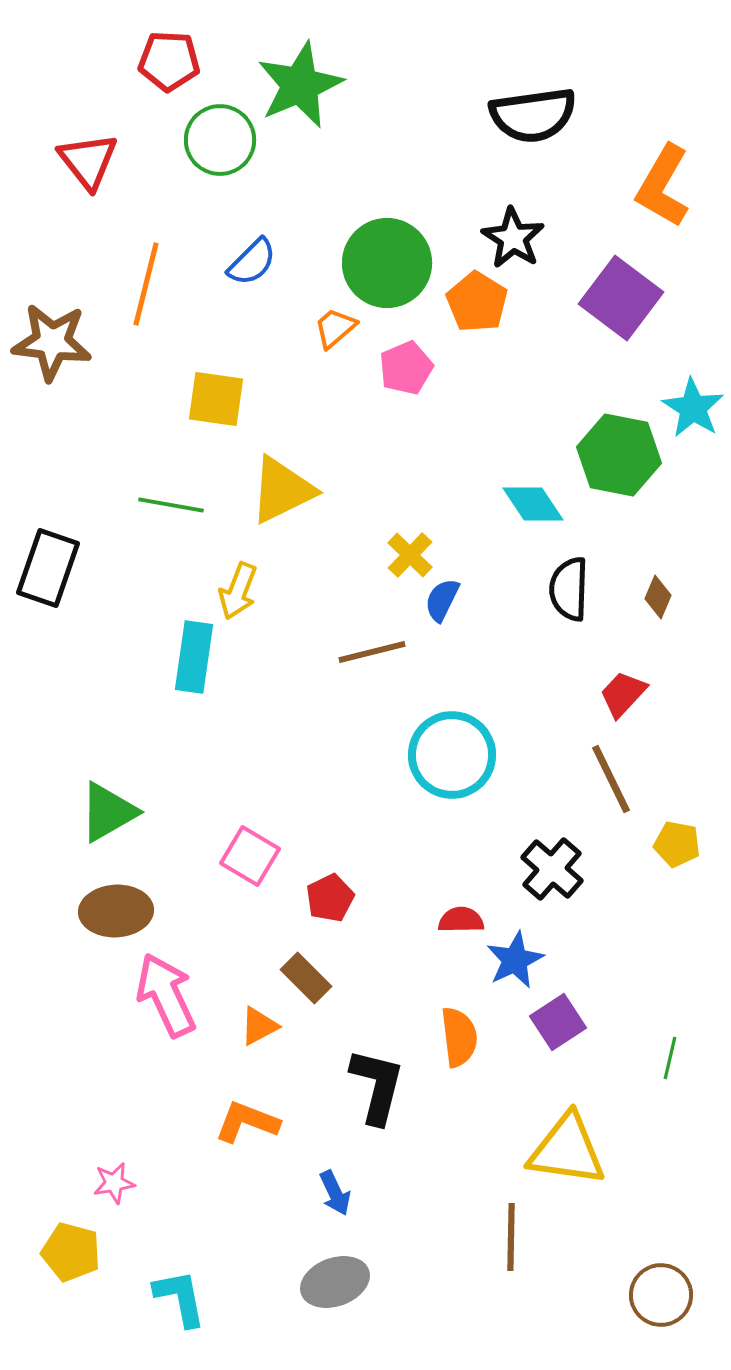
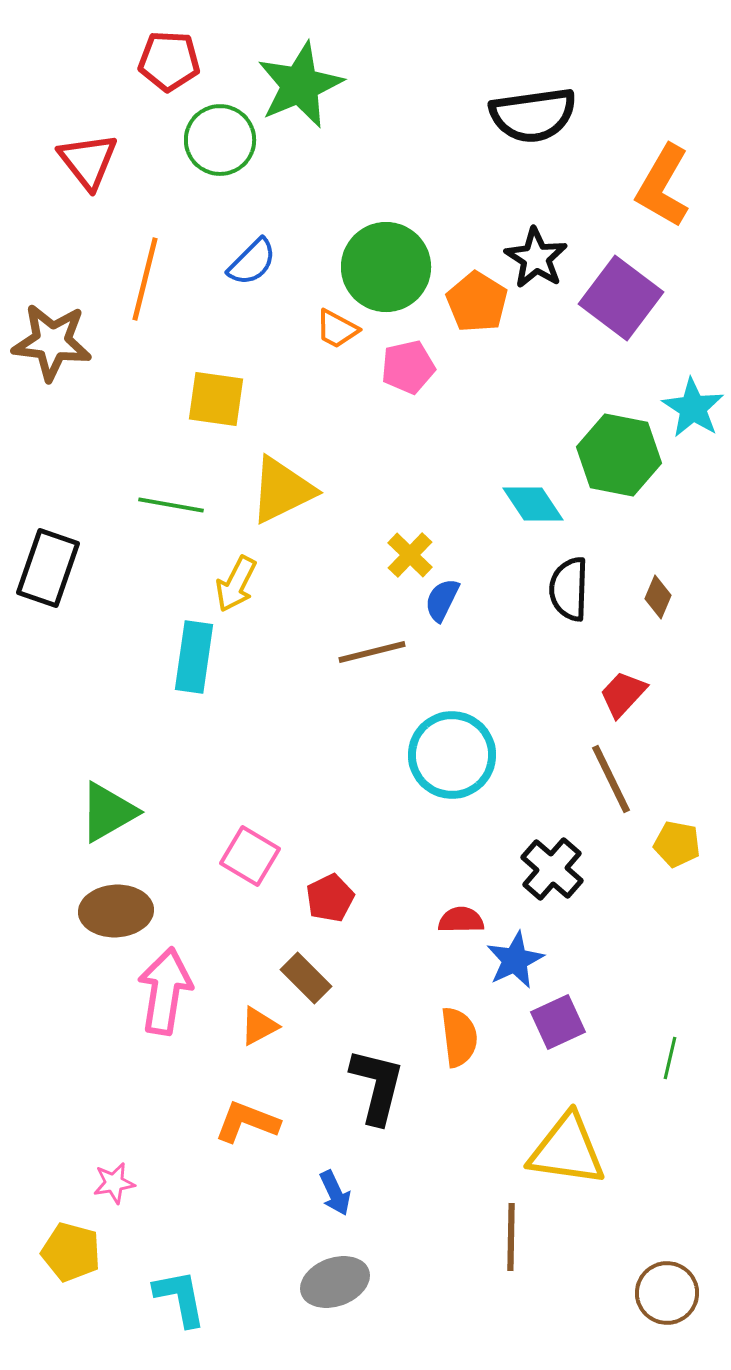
black star at (513, 238): moved 23 px right, 20 px down
green circle at (387, 263): moved 1 px left, 4 px down
orange line at (146, 284): moved 1 px left, 5 px up
orange trapezoid at (335, 328): moved 2 px right, 1 px down; rotated 111 degrees counterclockwise
pink pentagon at (406, 368): moved 2 px right, 1 px up; rotated 10 degrees clockwise
yellow arrow at (238, 591): moved 2 px left, 7 px up; rotated 6 degrees clockwise
pink arrow at (166, 995): moved 1 px left, 4 px up; rotated 34 degrees clockwise
purple square at (558, 1022): rotated 8 degrees clockwise
brown circle at (661, 1295): moved 6 px right, 2 px up
